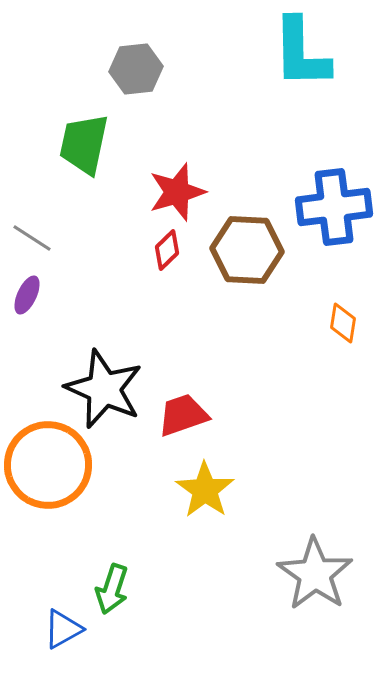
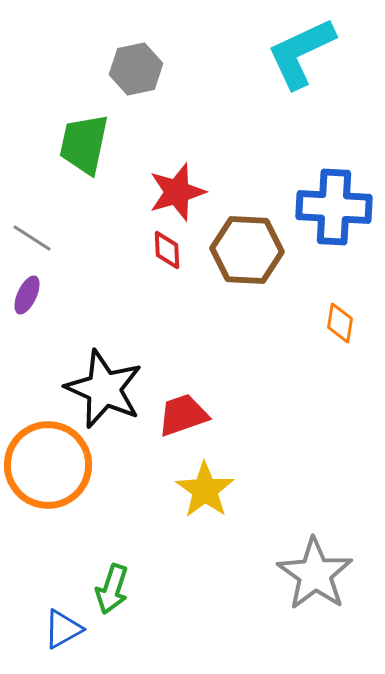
cyan L-shape: rotated 66 degrees clockwise
gray hexagon: rotated 6 degrees counterclockwise
blue cross: rotated 10 degrees clockwise
red diamond: rotated 48 degrees counterclockwise
orange diamond: moved 3 px left
